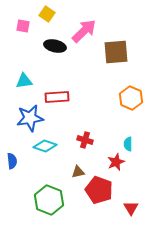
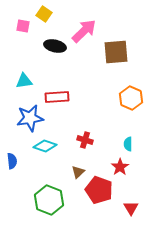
yellow square: moved 3 px left
red star: moved 4 px right, 5 px down; rotated 12 degrees counterclockwise
brown triangle: rotated 32 degrees counterclockwise
